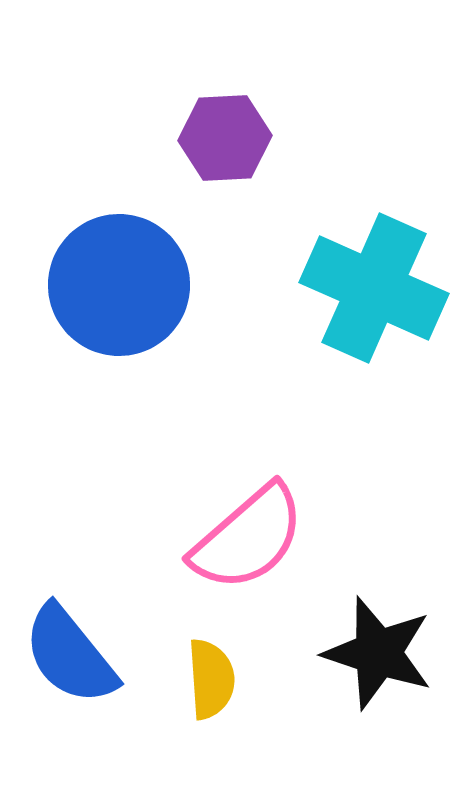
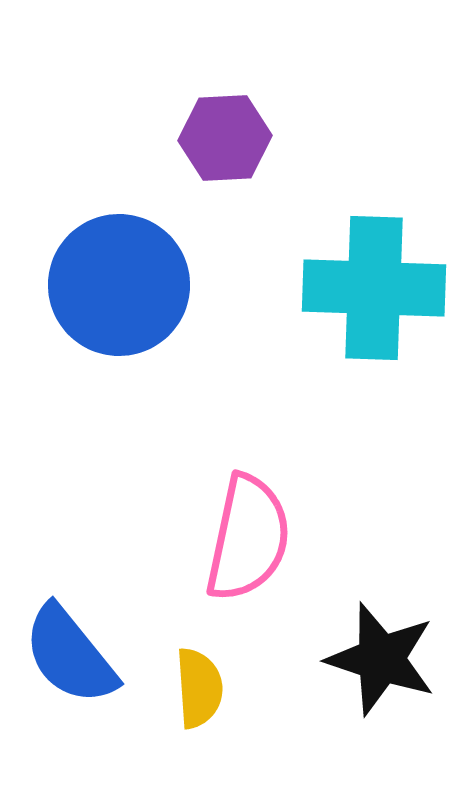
cyan cross: rotated 22 degrees counterclockwise
pink semicircle: rotated 37 degrees counterclockwise
black star: moved 3 px right, 6 px down
yellow semicircle: moved 12 px left, 9 px down
